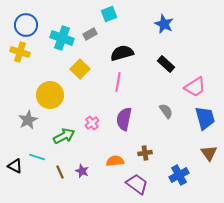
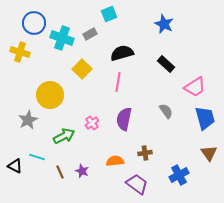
blue circle: moved 8 px right, 2 px up
yellow square: moved 2 px right
